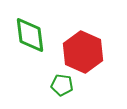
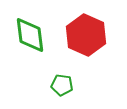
red hexagon: moved 3 px right, 17 px up
